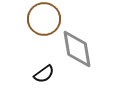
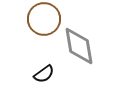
gray diamond: moved 2 px right, 3 px up
